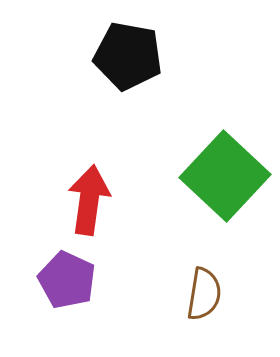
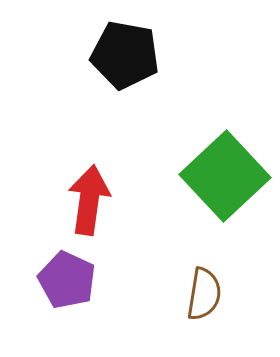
black pentagon: moved 3 px left, 1 px up
green square: rotated 4 degrees clockwise
